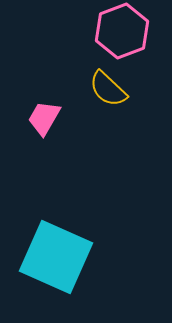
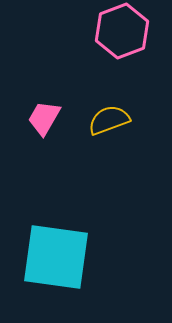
yellow semicircle: moved 1 px right, 31 px down; rotated 117 degrees clockwise
cyan square: rotated 16 degrees counterclockwise
